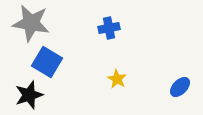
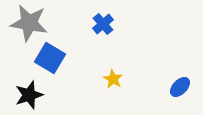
gray star: moved 2 px left
blue cross: moved 6 px left, 4 px up; rotated 30 degrees counterclockwise
blue square: moved 3 px right, 4 px up
yellow star: moved 4 px left
